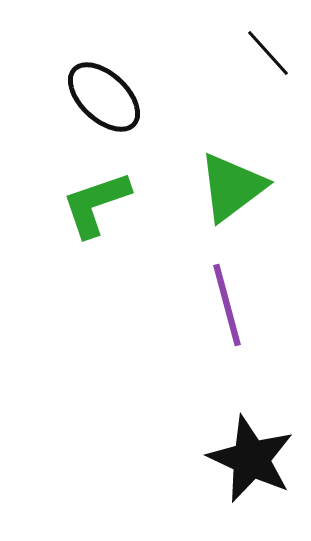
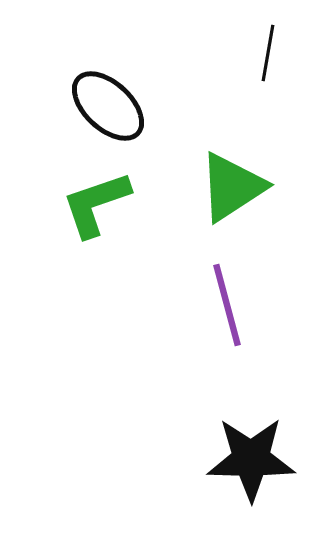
black line: rotated 52 degrees clockwise
black ellipse: moved 4 px right, 9 px down
green triangle: rotated 4 degrees clockwise
black star: rotated 24 degrees counterclockwise
